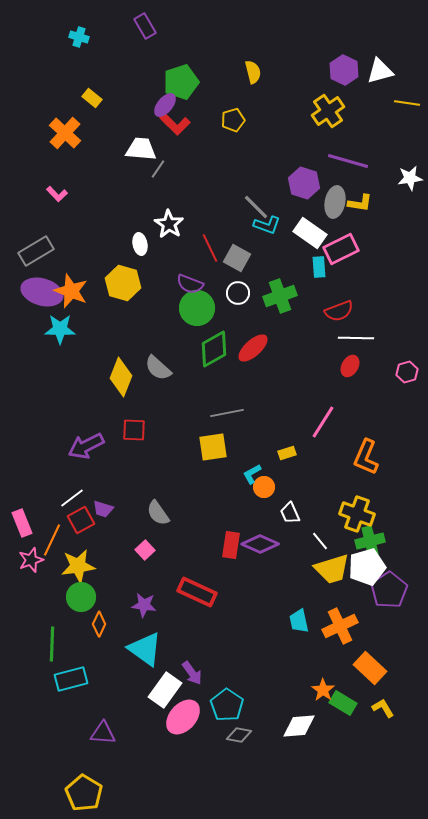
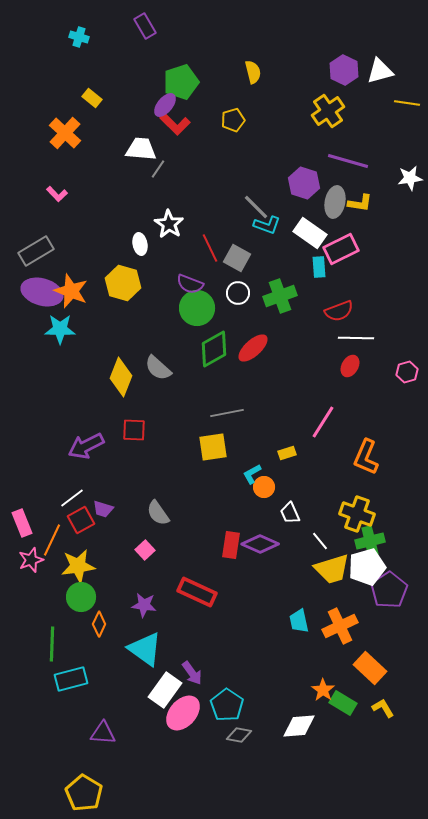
pink ellipse at (183, 717): moved 4 px up
